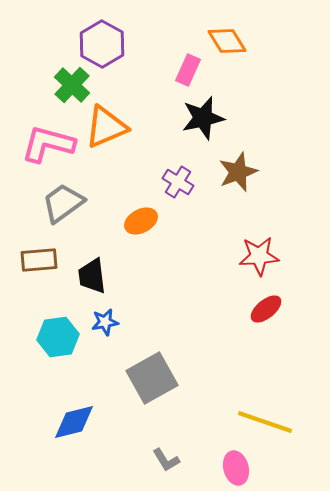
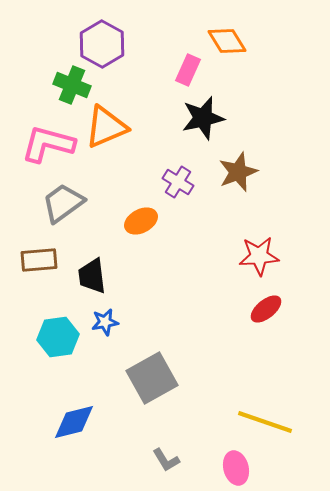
green cross: rotated 21 degrees counterclockwise
